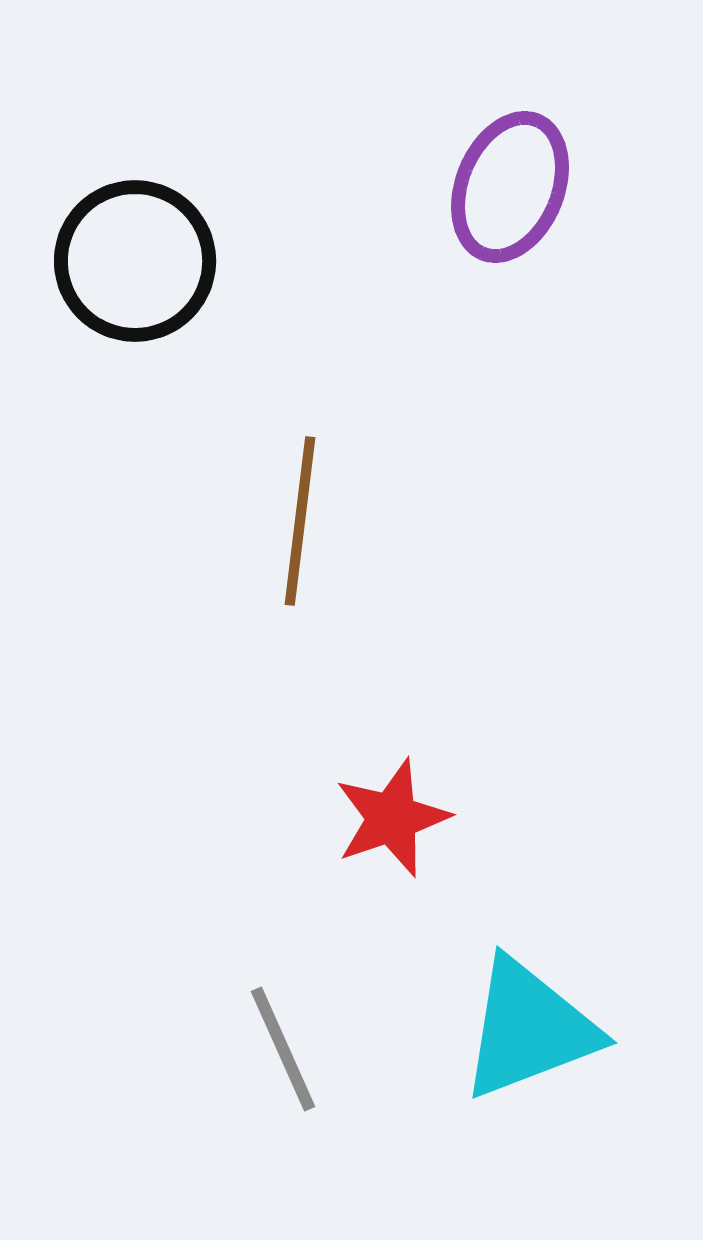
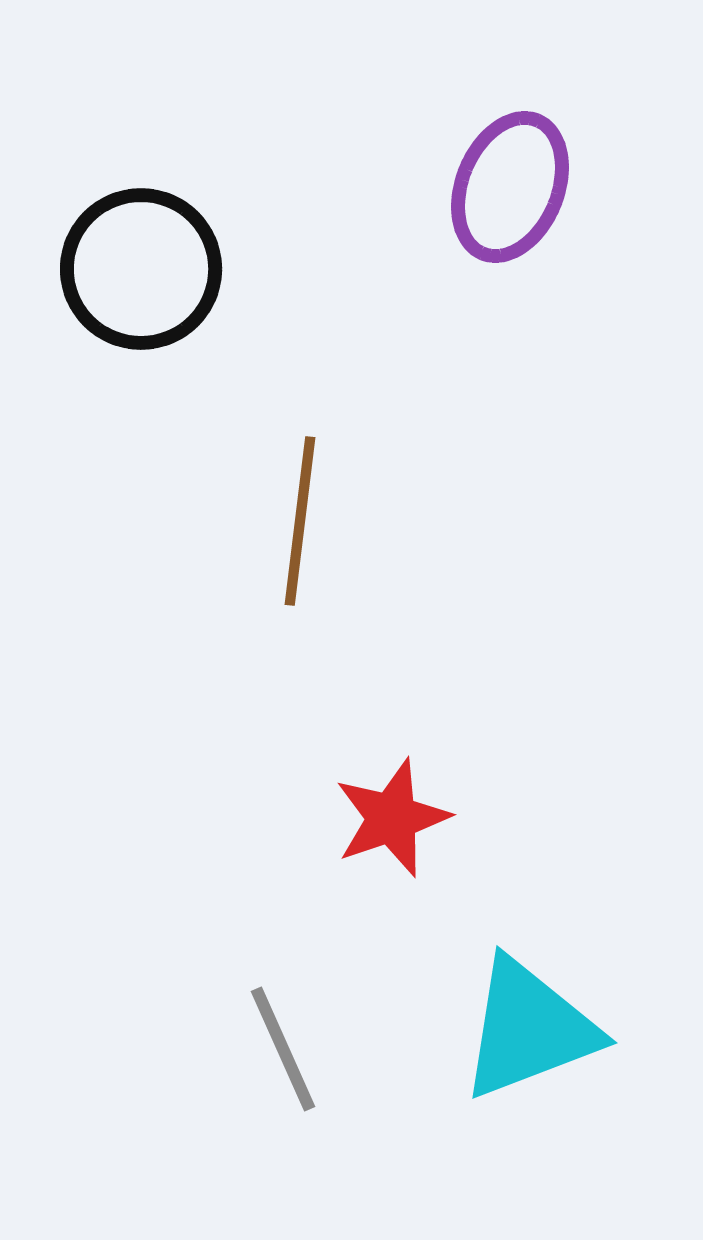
black circle: moved 6 px right, 8 px down
